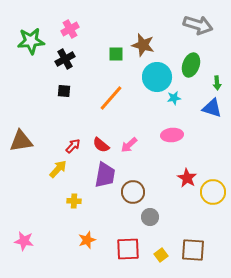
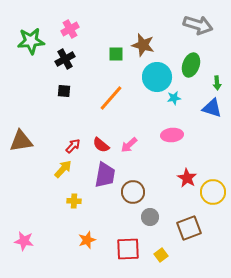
yellow arrow: moved 5 px right
brown square: moved 4 px left, 22 px up; rotated 25 degrees counterclockwise
